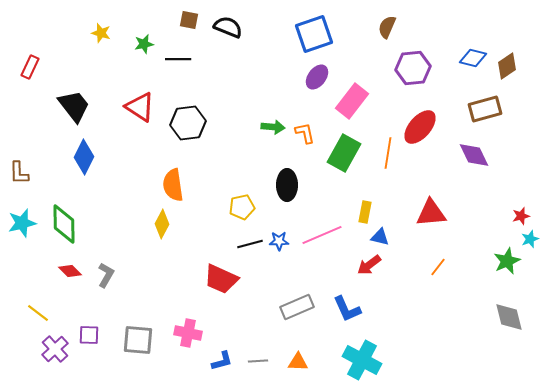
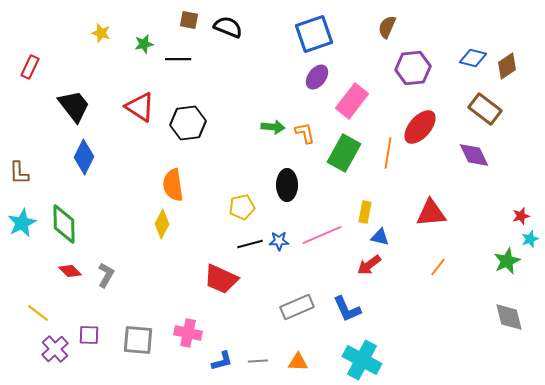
brown rectangle at (485, 109): rotated 52 degrees clockwise
cyan star at (22, 223): rotated 12 degrees counterclockwise
